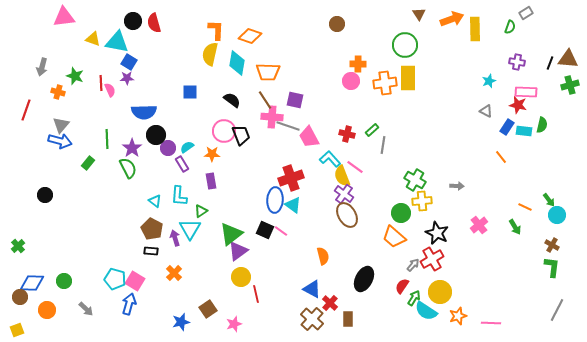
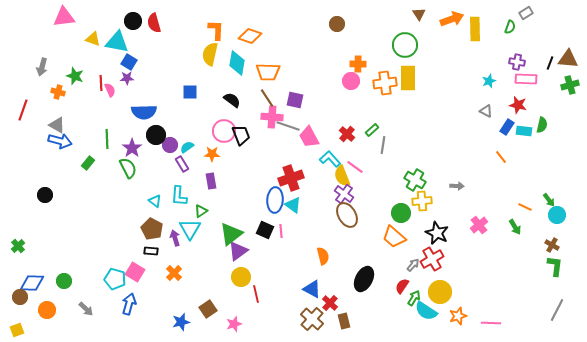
pink rectangle at (526, 92): moved 13 px up
brown line at (265, 100): moved 2 px right, 2 px up
red line at (26, 110): moved 3 px left
gray triangle at (61, 125): moved 4 px left; rotated 42 degrees counterclockwise
red cross at (347, 134): rotated 28 degrees clockwise
purple circle at (168, 148): moved 2 px right, 3 px up
pink line at (281, 231): rotated 48 degrees clockwise
green L-shape at (552, 267): moved 3 px right, 1 px up
pink square at (135, 281): moved 9 px up
brown rectangle at (348, 319): moved 4 px left, 2 px down; rotated 14 degrees counterclockwise
